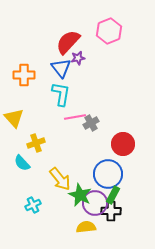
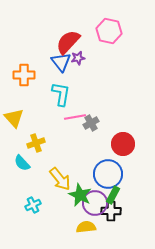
pink hexagon: rotated 25 degrees counterclockwise
blue triangle: moved 6 px up
